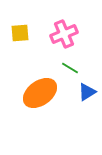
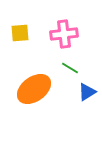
pink cross: rotated 16 degrees clockwise
orange ellipse: moved 6 px left, 4 px up
